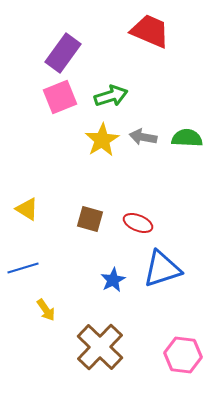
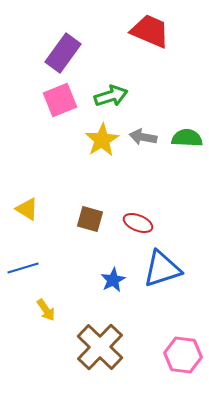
pink square: moved 3 px down
